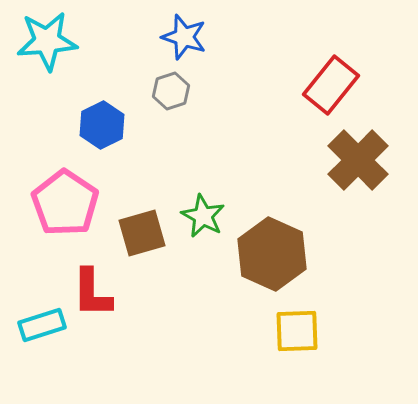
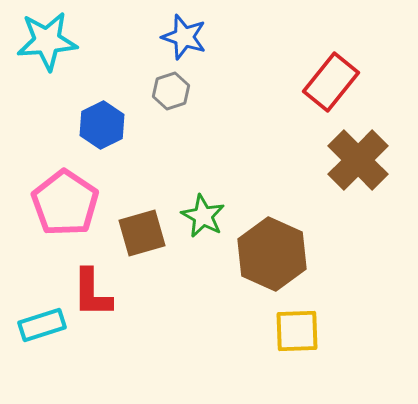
red rectangle: moved 3 px up
